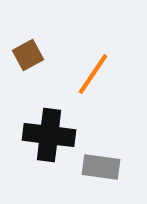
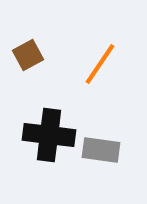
orange line: moved 7 px right, 10 px up
gray rectangle: moved 17 px up
